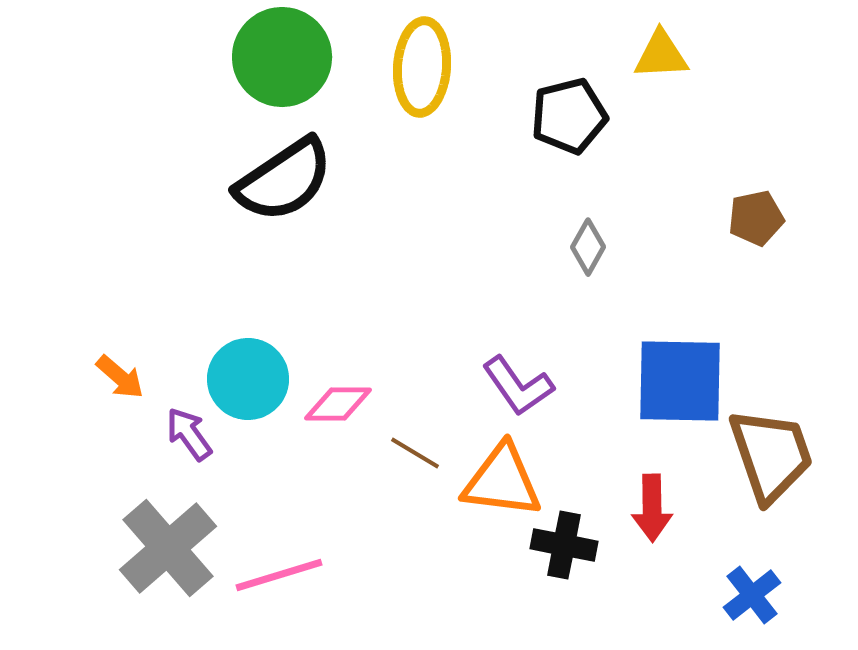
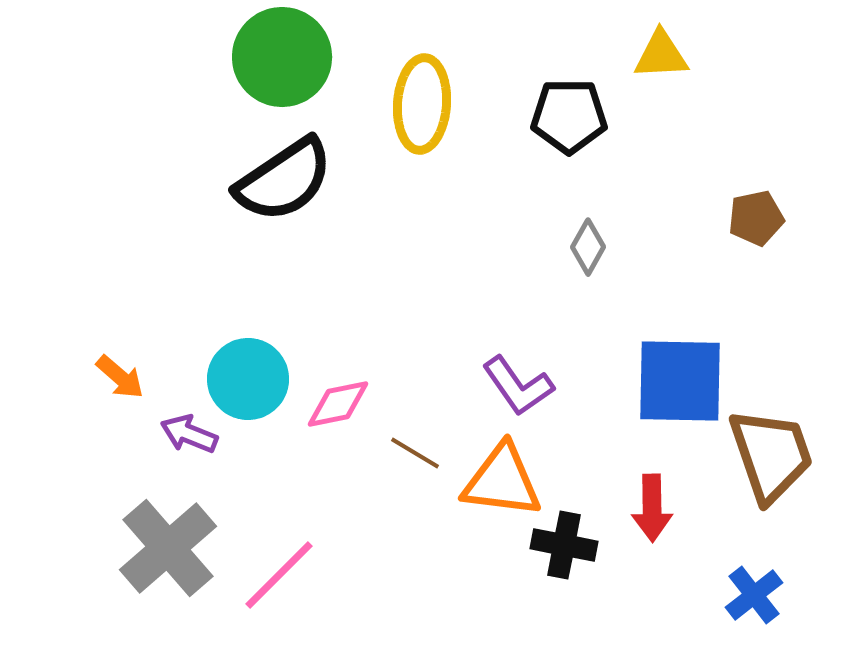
yellow ellipse: moved 37 px down
black pentagon: rotated 14 degrees clockwise
pink diamond: rotated 12 degrees counterclockwise
purple arrow: rotated 32 degrees counterclockwise
pink line: rotated 28 degrees counterclockwise
blue cross: moved 2 px right
